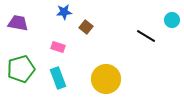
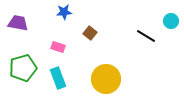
cyan circle: moved 1 px left, 1 px down
brown square: moved 4 px right, 6 px down
green pentagon: moved 2 px right, 1 px up
